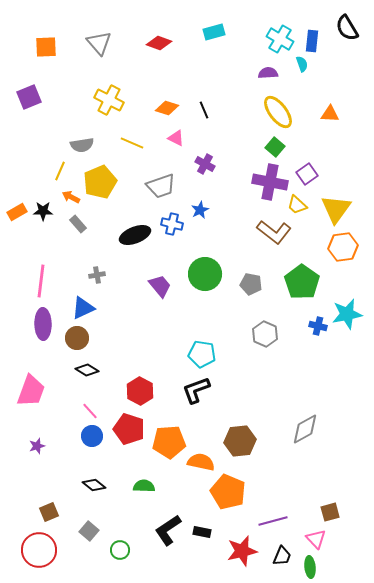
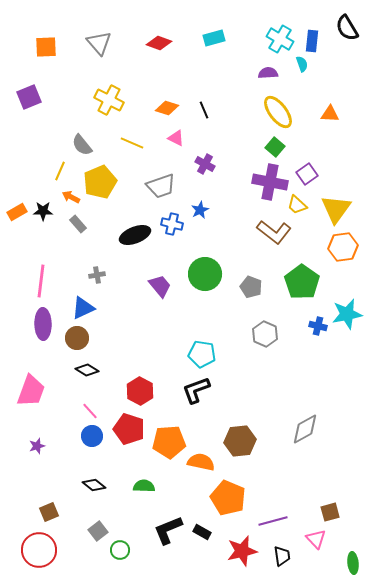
cyan rectangle at (214, 32): moved 6 px down
gray semicircle at (82, 145): rotated 60 degrees clockwise
gray pentagon at (251, 284): moved 3 px down; rotated 10 degrees clockwise
orange pentagon at (228, 492): moved 6 px down
black L-shape at (168, 530): rotated 12 degrees clockwise
gray square at (89, 531): moved 9 px right; rotated 12 degrees clockwise
black rectangle at (202, 532): rotated 18 degrees clockwise
black trapezoid at (282, 556): rotated 30 degrees counterclockwise
green ellipse at (310, 567): moved 43 px right, 4 px up
